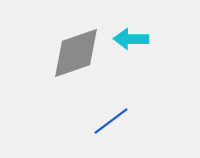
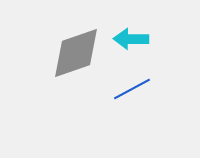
blue line: moved 21 px right, 32 px up; rotated 9 degrees clockwise
